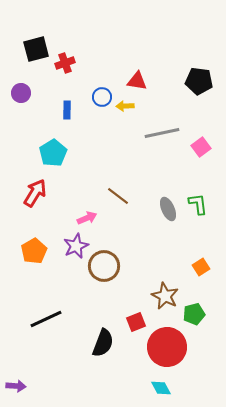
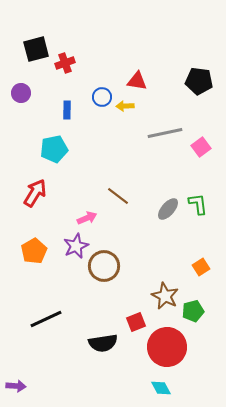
gray line: moved 3 px right
cyan pentagon: moved 1 px right, 4 px up; rotated 20 degrees clockwise
gray ellipse: rotated 65 degrees clockwise
green pentagon: moved 1 px left, 3 px up
black semicircle: rotated 60 degrees clockwise
